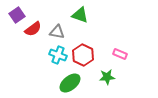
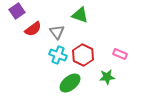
purple square: moved 4 px up
gray triangle: rotated 42 degrees clockwise
